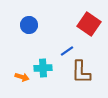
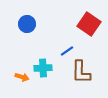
blue circle: moved 2 px left, 1 px up
